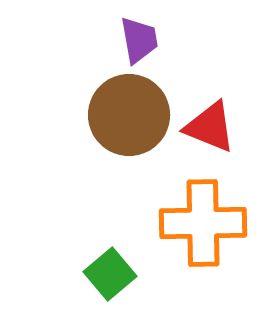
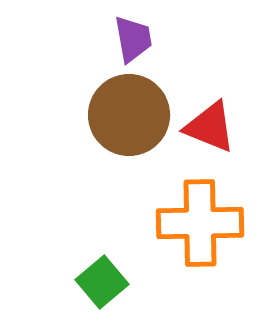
purple trapezoid: moved 6 px left, 1 px up
orange cross: moved 3 px left
green square: moved 8 px left, 8 px down
